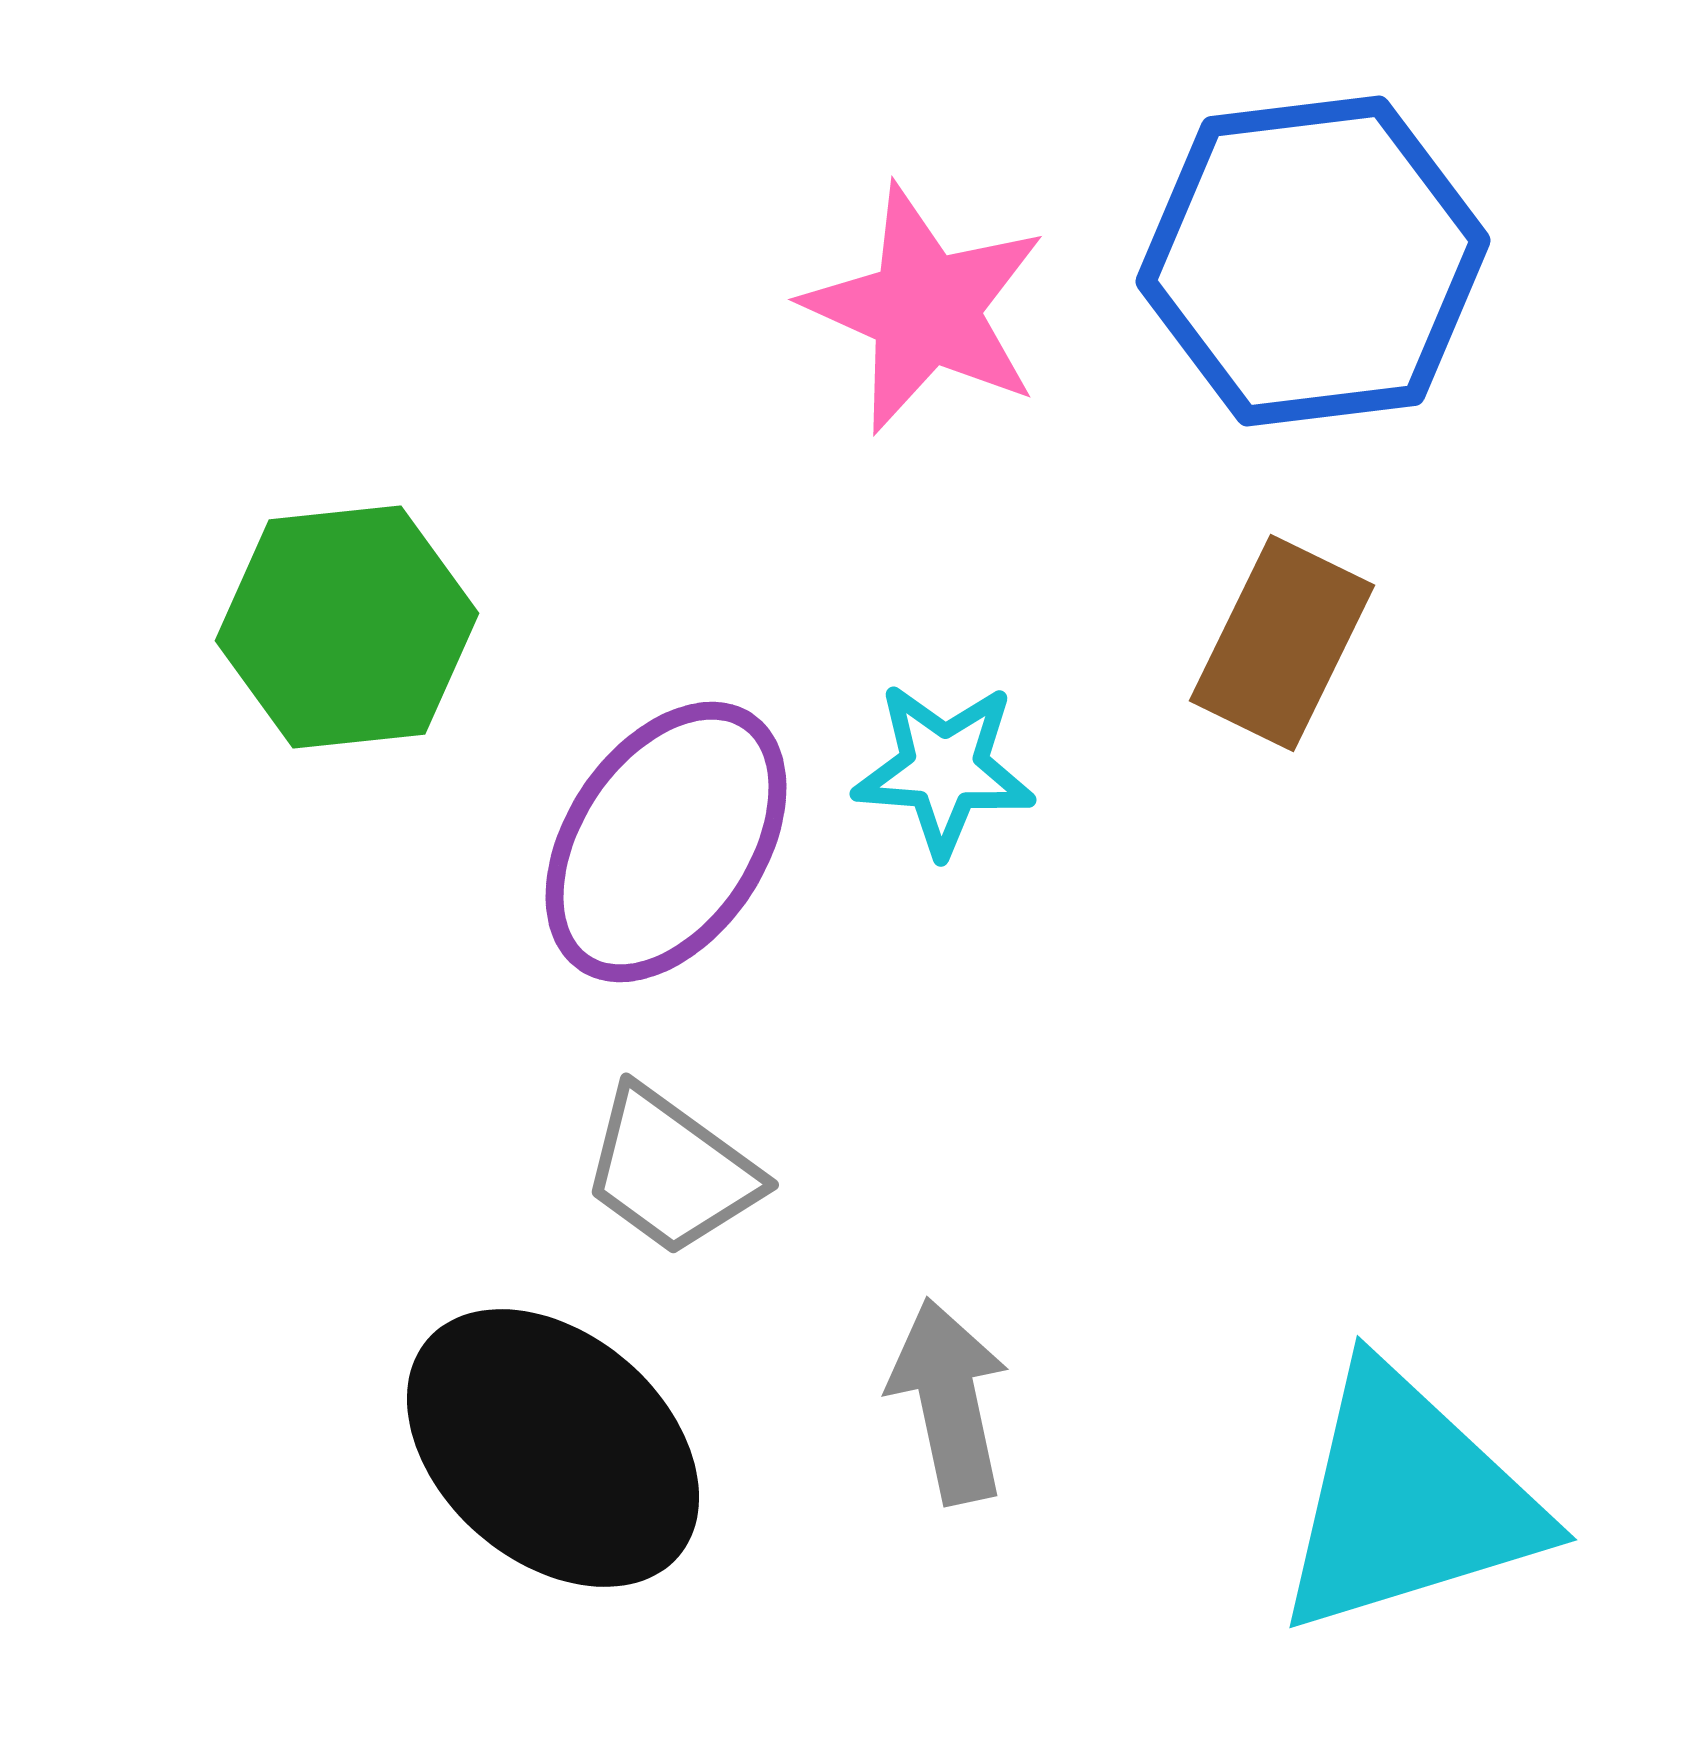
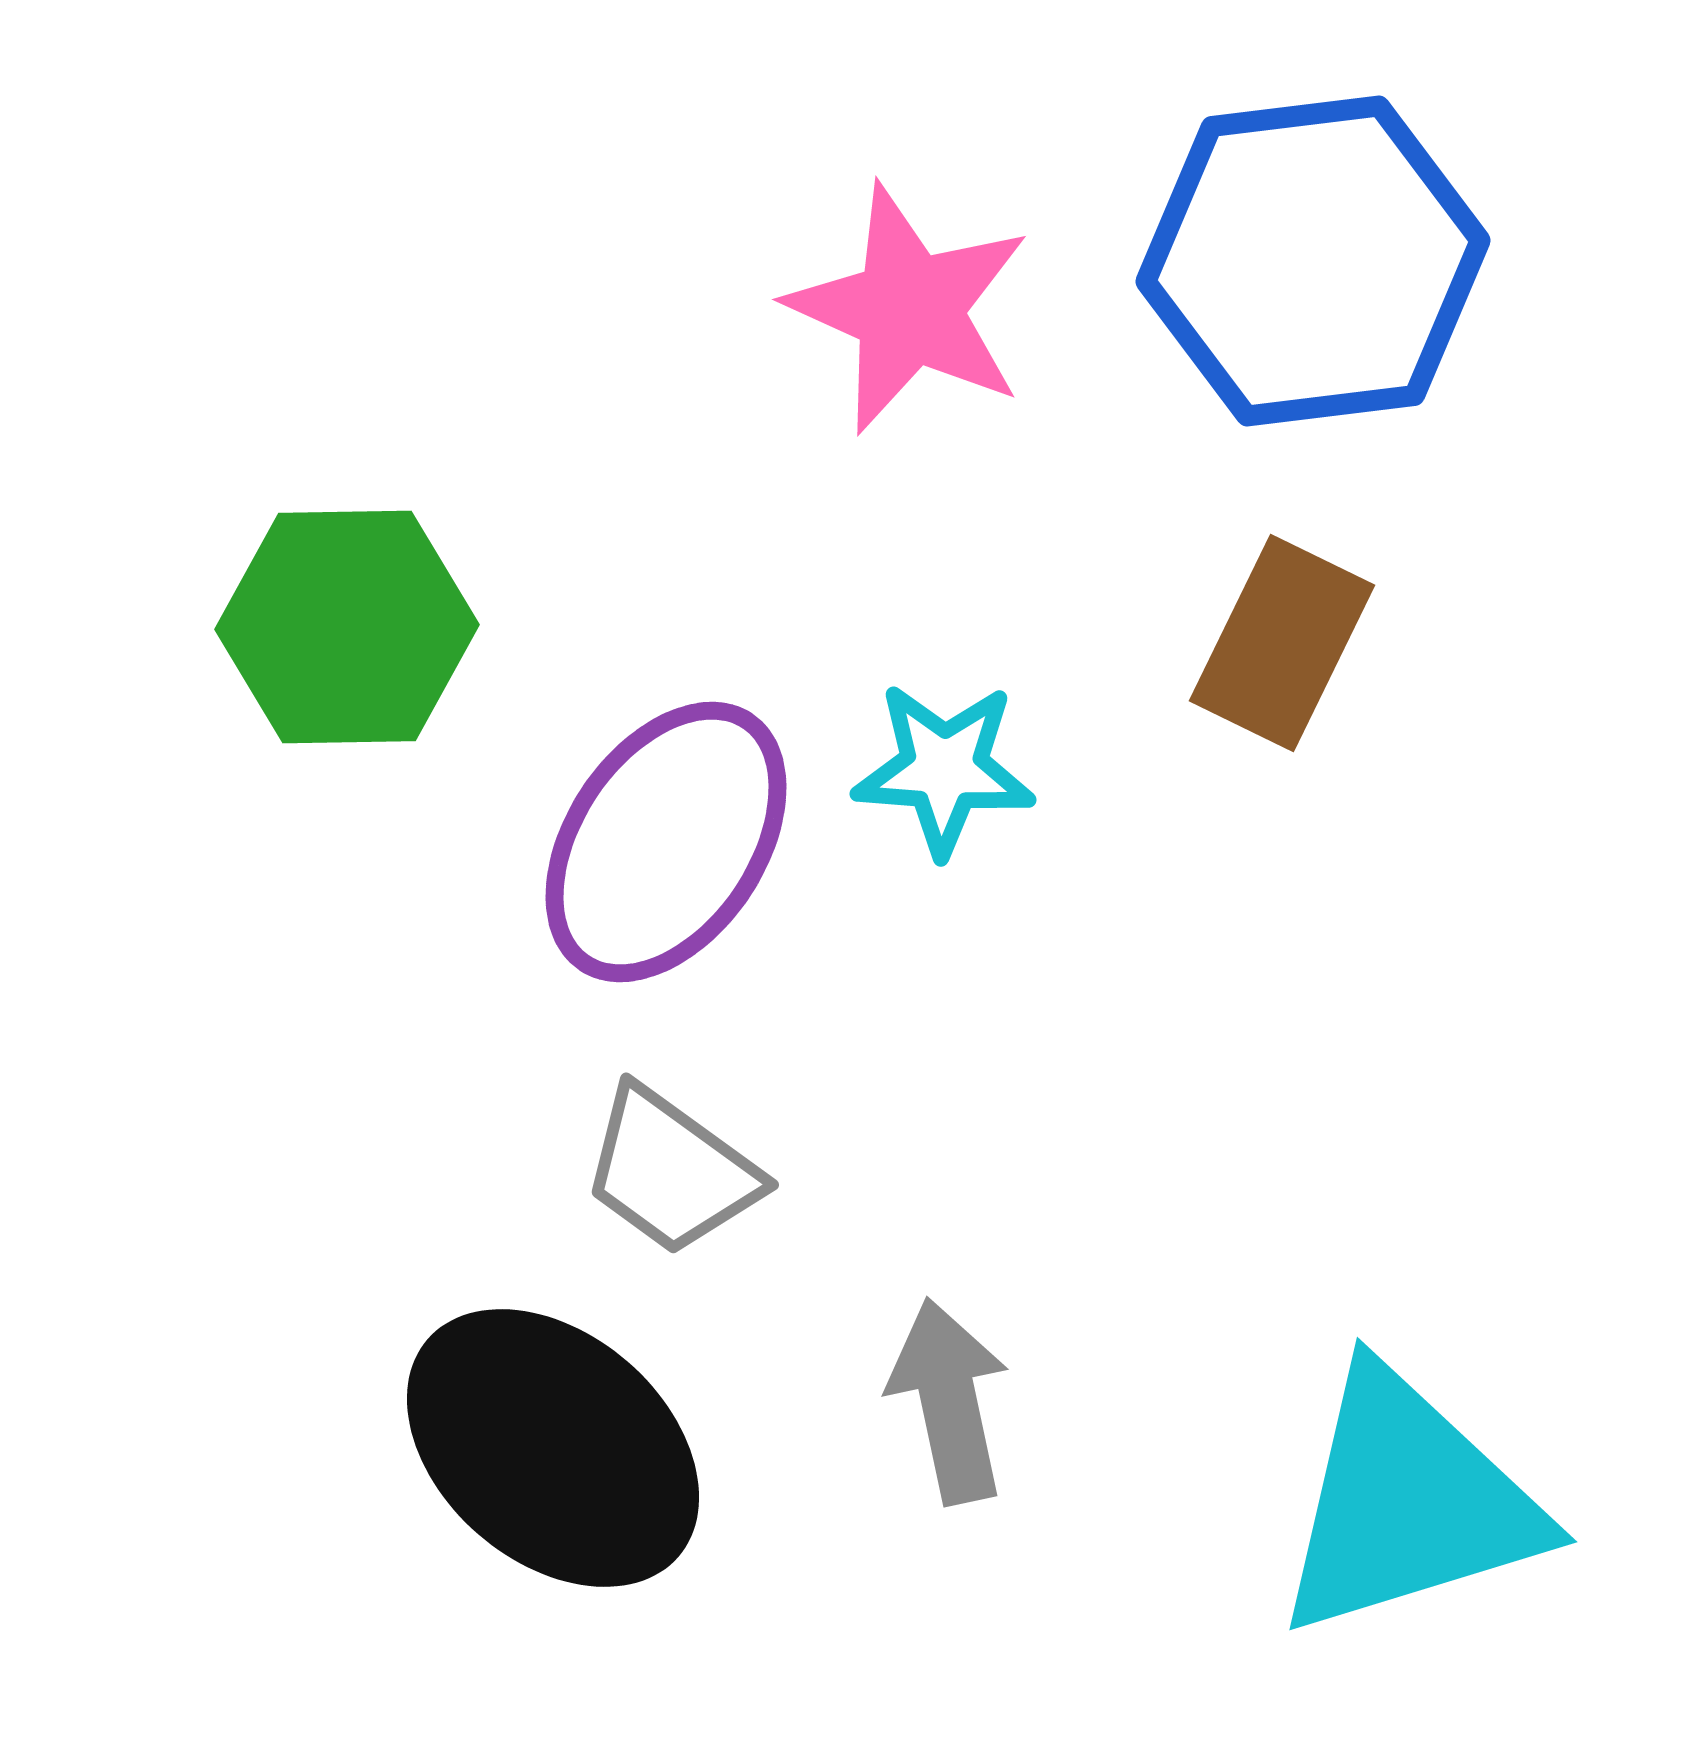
pink star: moved 16 px left
green hexagon: rotated 5 degrees clockwise
cyan triangle: moved 2 px down
